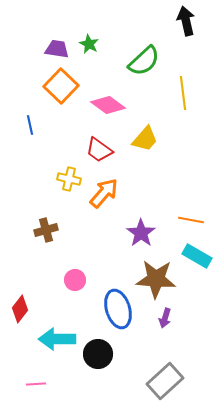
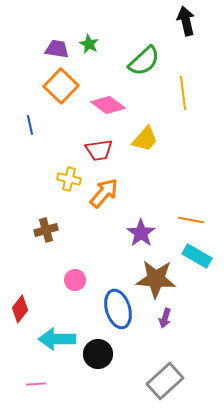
red trapezoid: rotated 44 degrees counterclockwise
